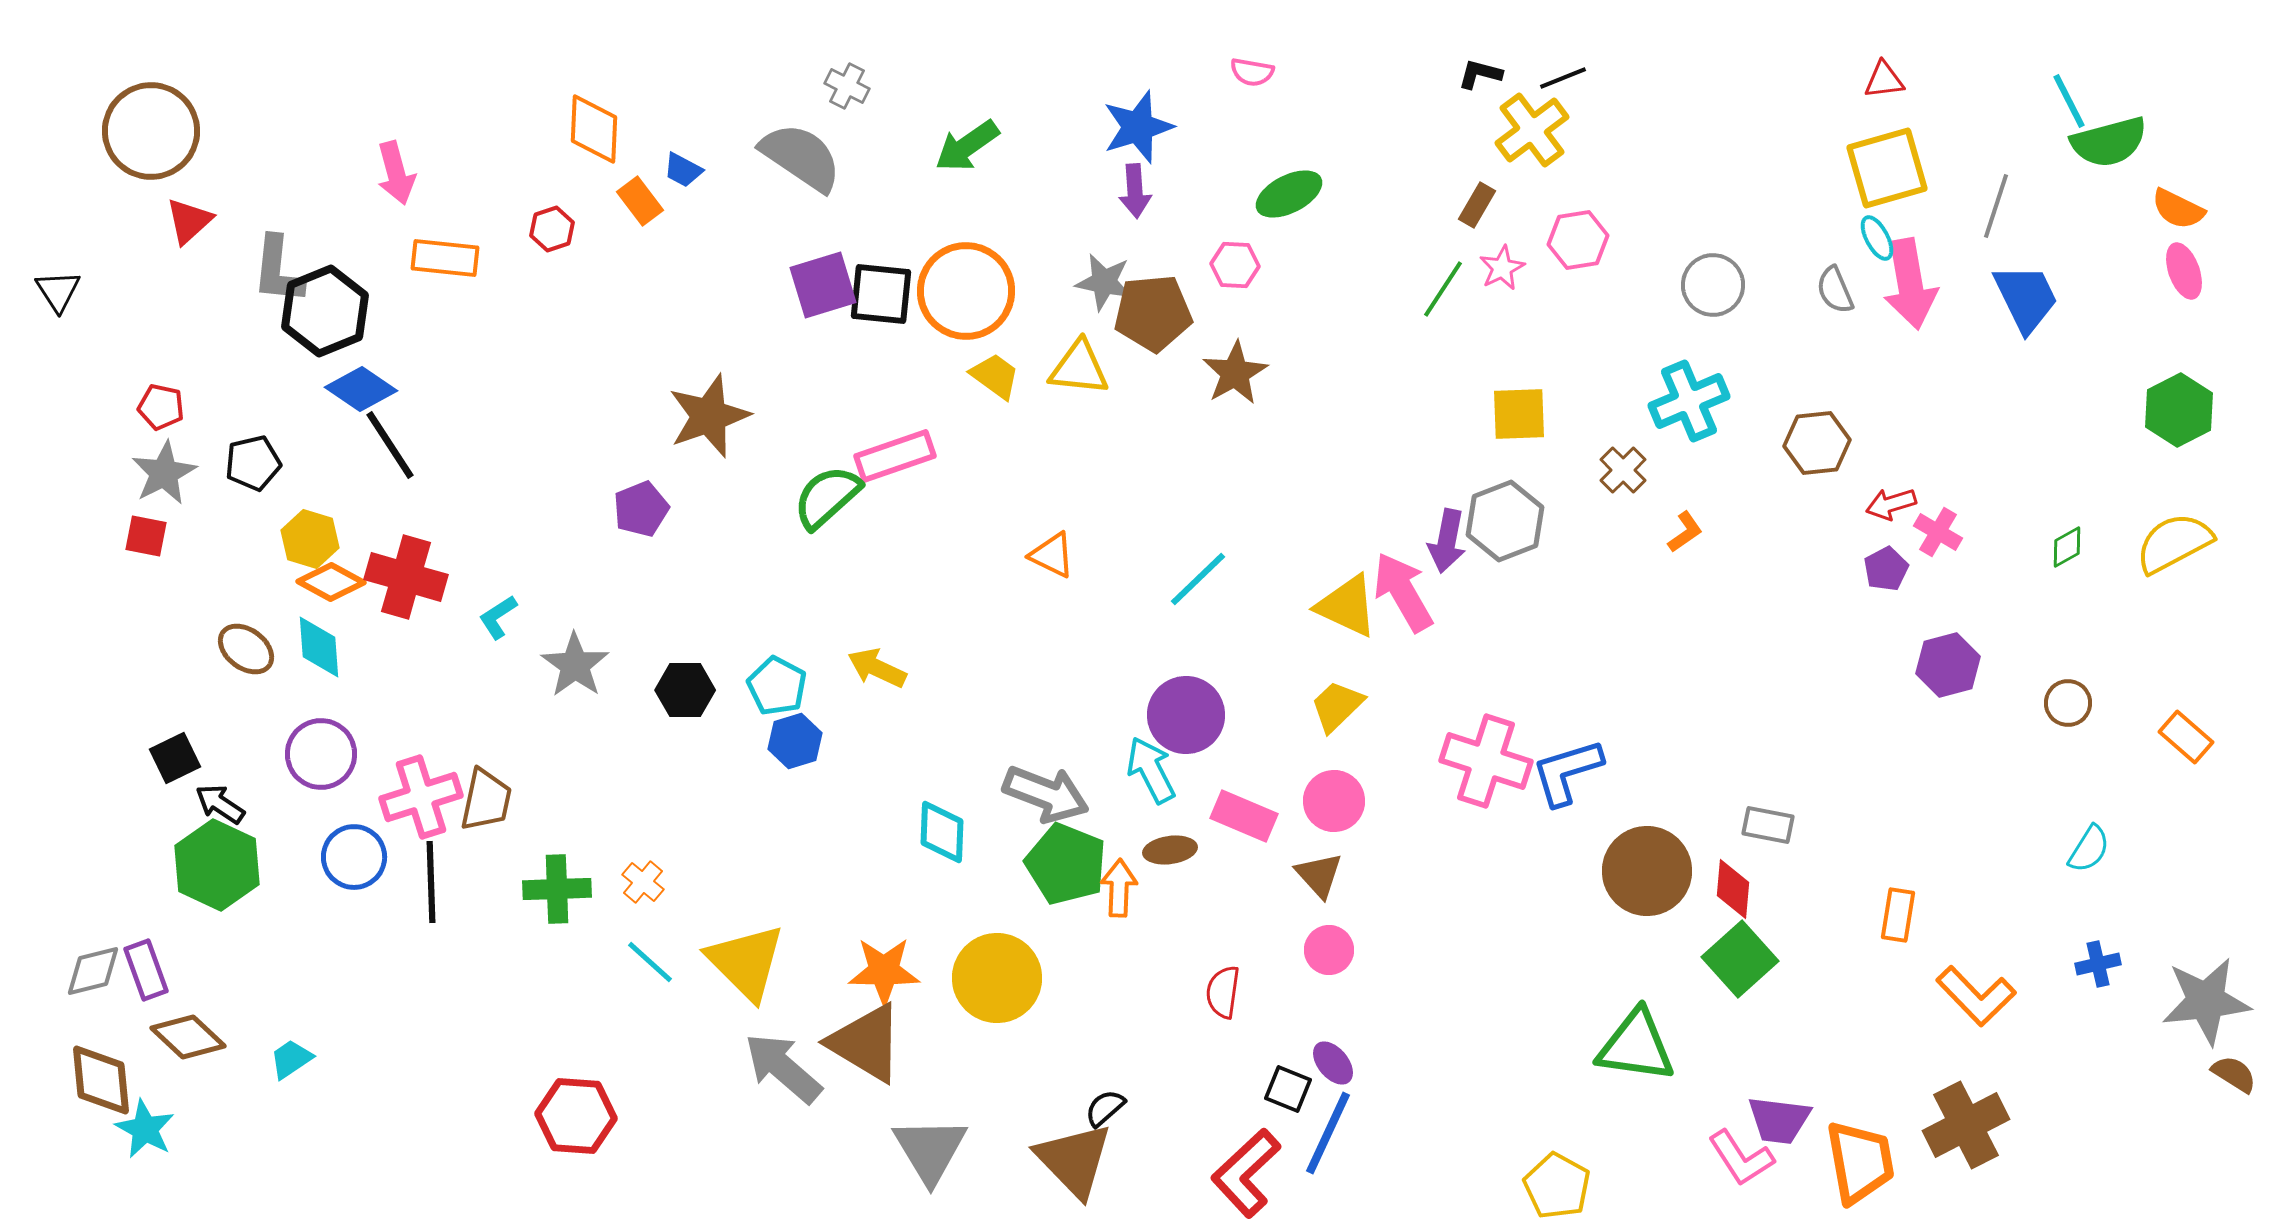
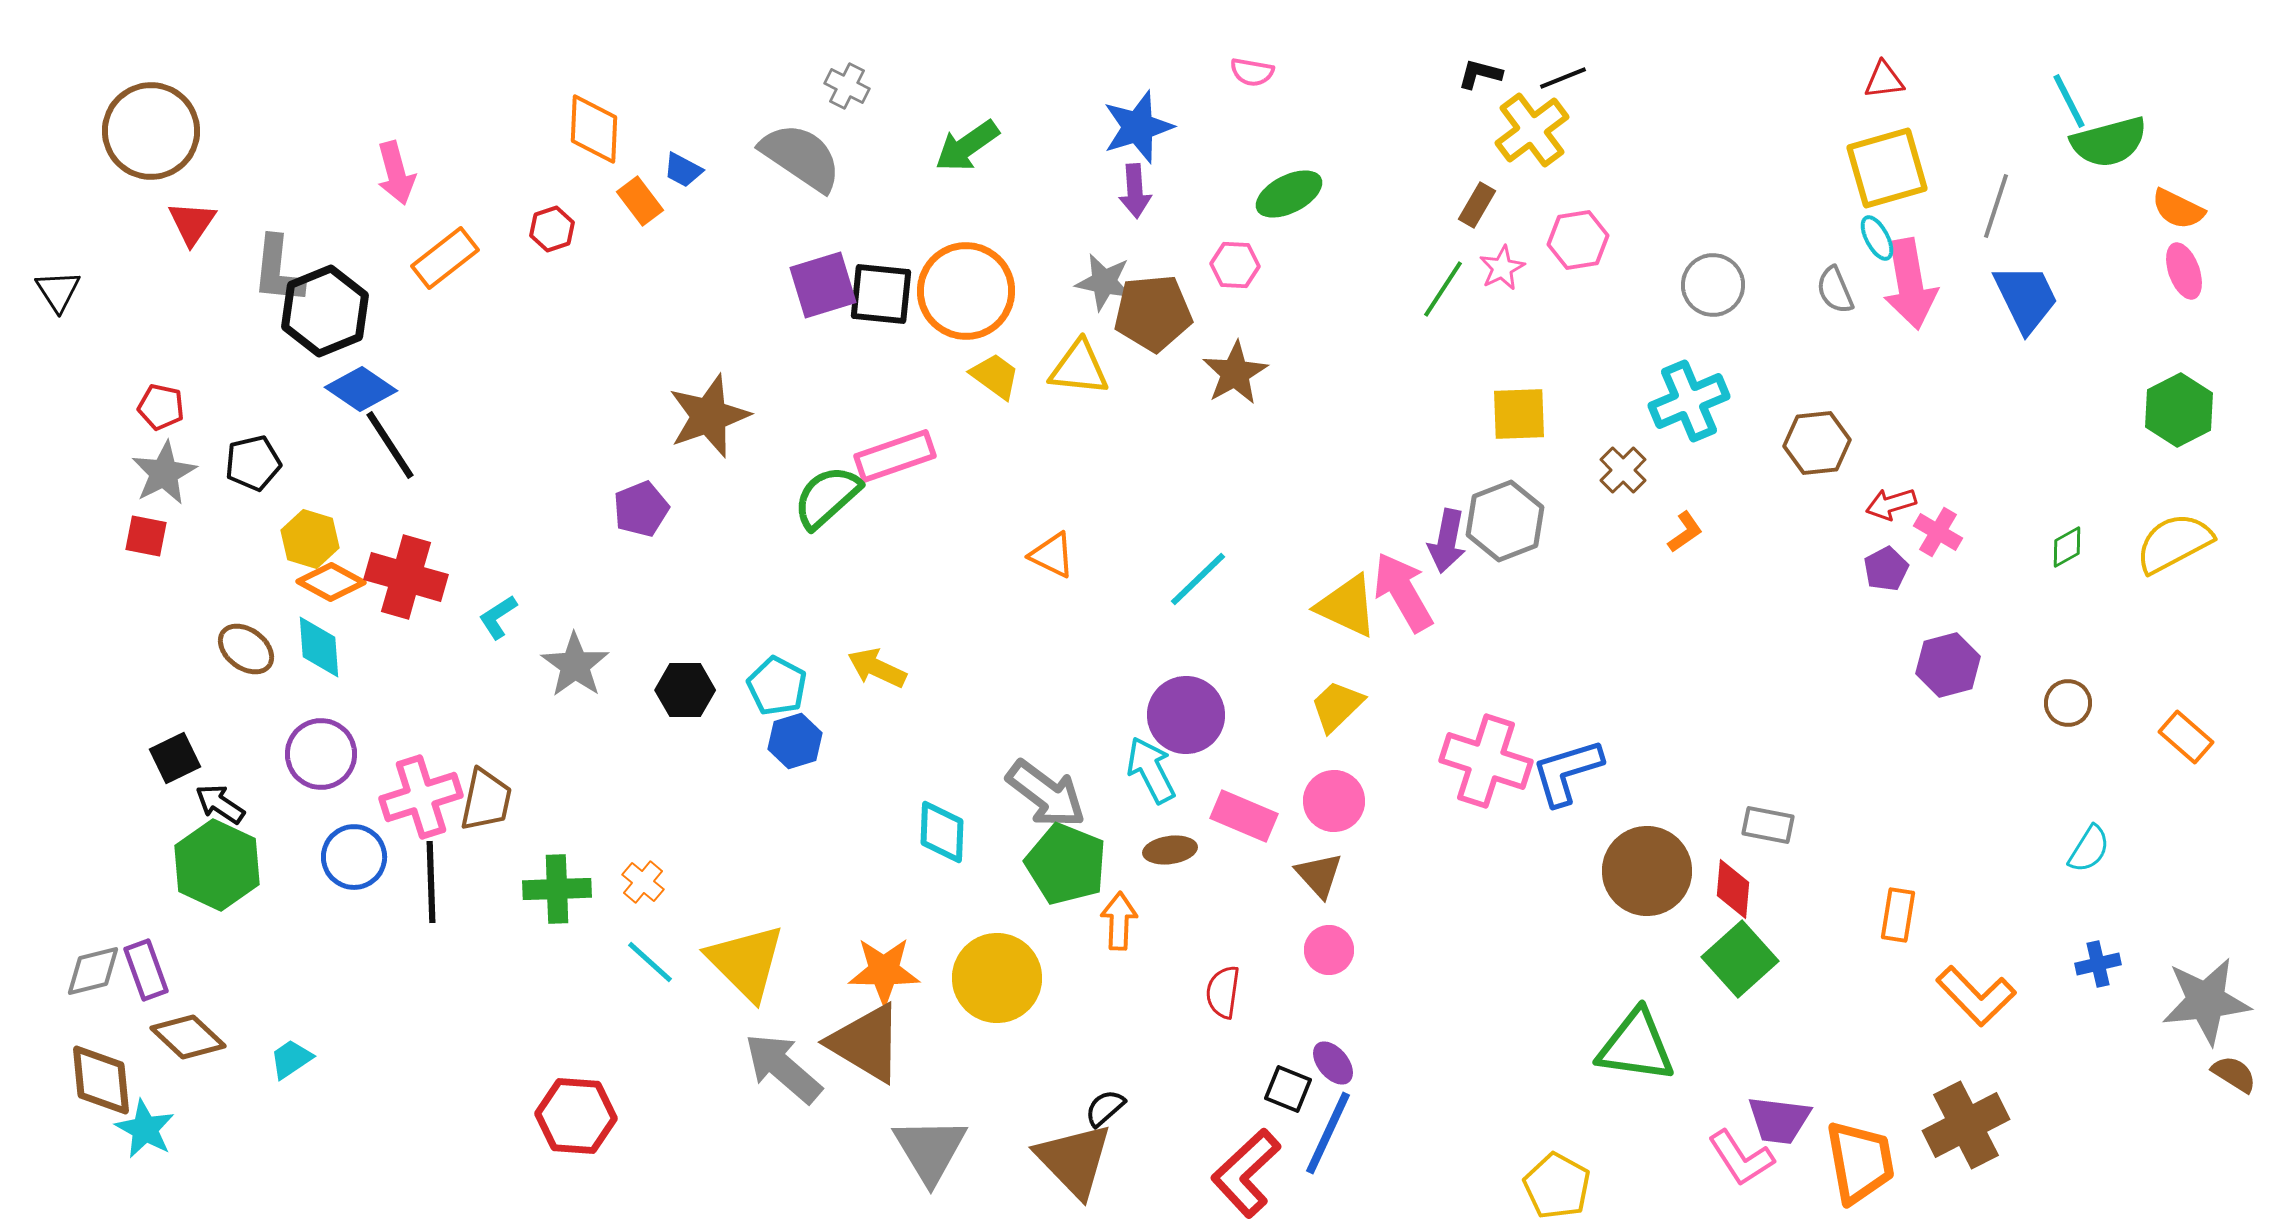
red triangle at (189, 221): moved 3 px right, 2 px down; rotated 14 degrees counterclockwise
orange rectangle at (445, 258): rotated 44 degrees counterclockwise
gray arrow at (1046, 794): rotated 16 degrees clockwise
orange arrow at (1119, 888): moved 33 px down
